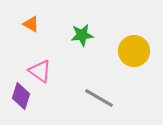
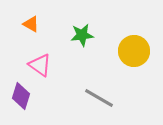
pink triangle: moved 6 px up
